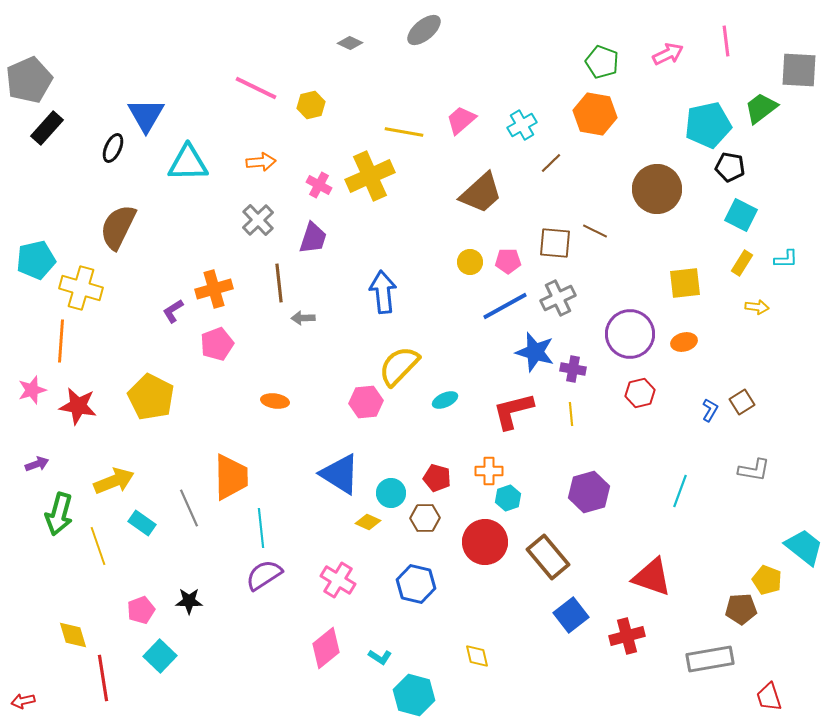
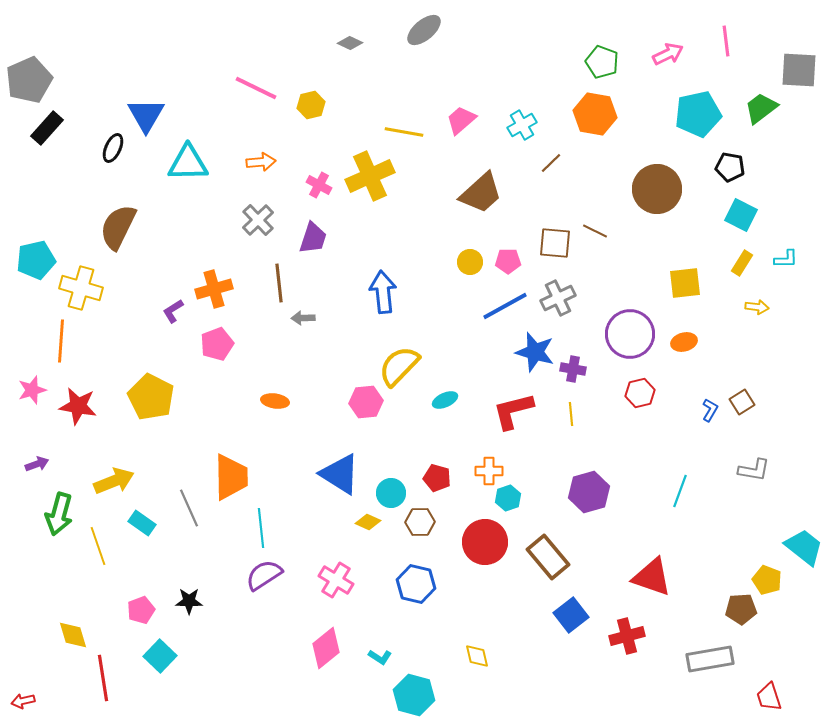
cyan pentagon at (708, 125): moved 10 px left, 11 px up
brown hexagon at (425, 518): moved 5 px left, 4 px down
pink cross at (338, 580): moved 2 px left
